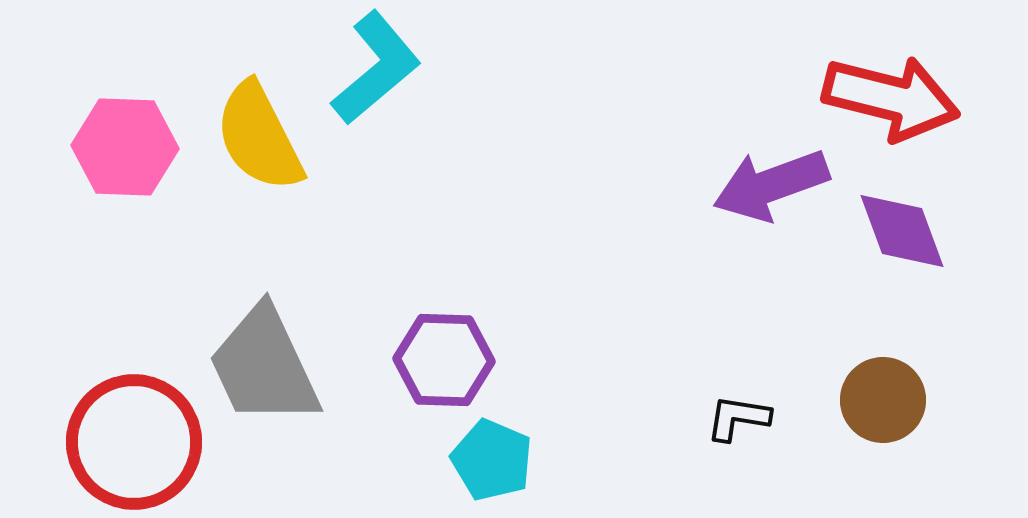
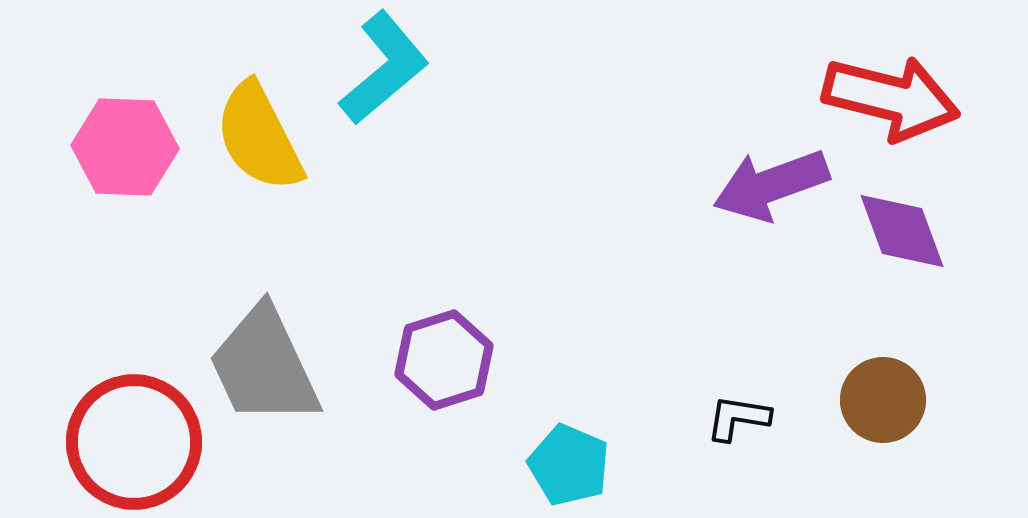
cyan L-shape: moved 8 px right
purple hexagon: rotated 20 degrees counterclockwise
cyan pentagon: moved 77 px right, 5 px down
